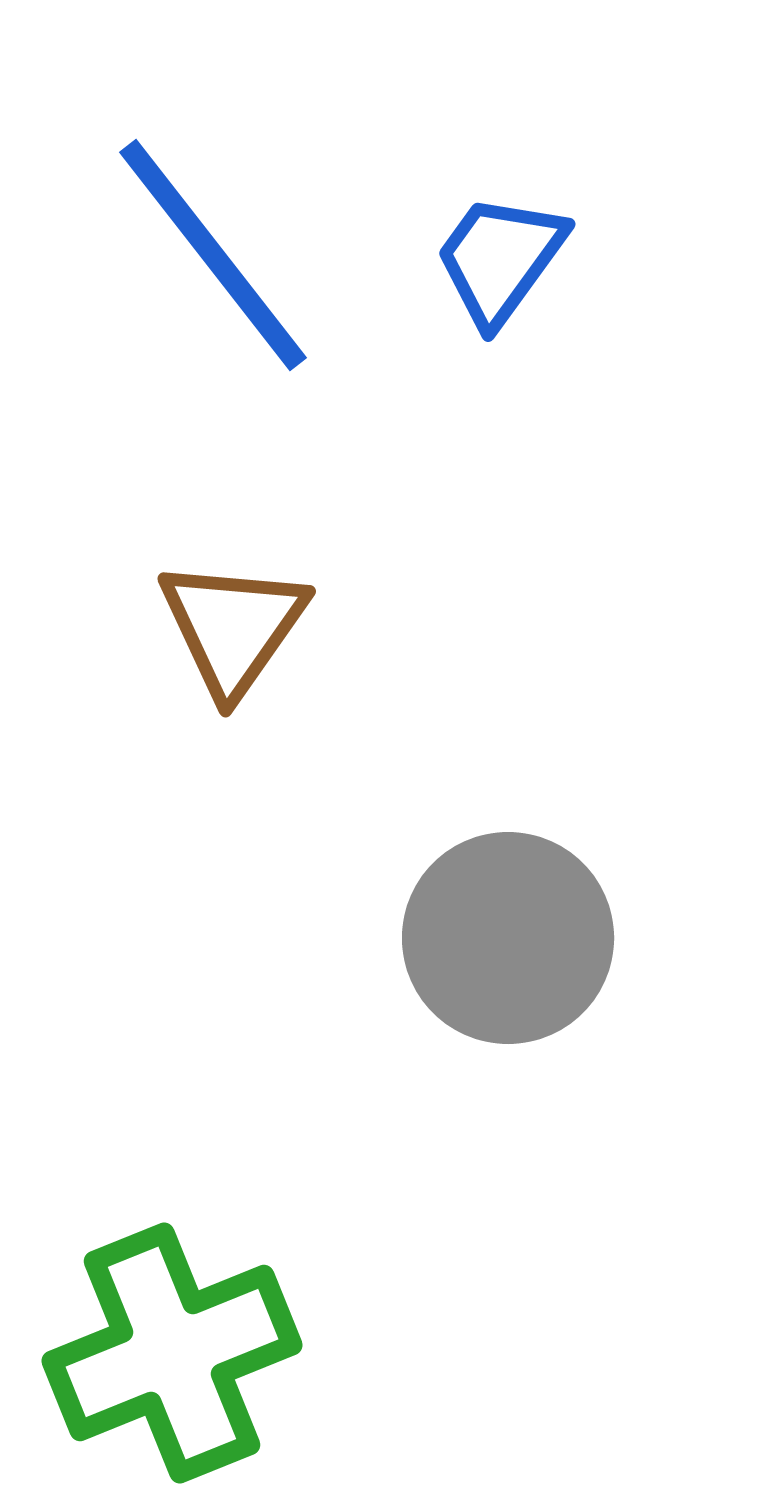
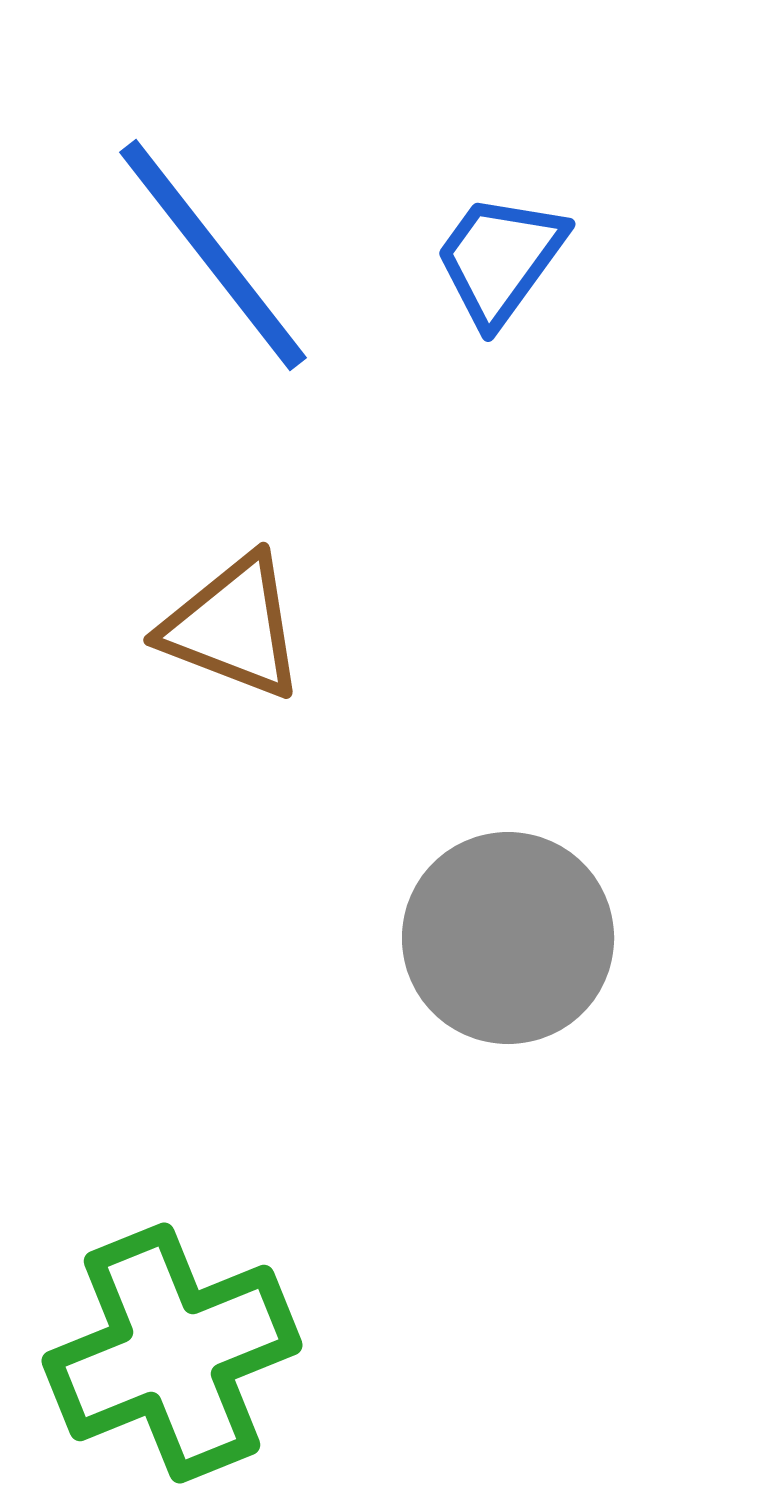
brown triangle: rotated 44 degrees counterclockwise
